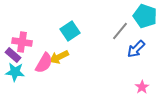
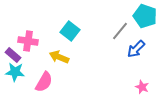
cyan square: rotated 18 degrees counterclockwise
pink cross: moved 6 px right, 1 px up
yellow arrow: rotated 48 degrees clockwise
pink semicircle: moved 19 px down
pink star: rotated 16 degrees counterclockwise
